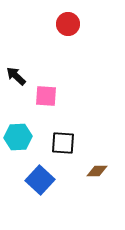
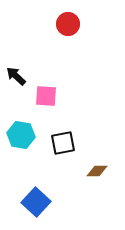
cyan hexagon: moved 3 px right, 2 px up; rotated 12 degrees clockwise
black square: rotated 15 degrees counterclockwise
blue square: moved 4 px left, 22 px down
